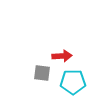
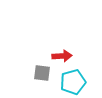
cyan pentagon: rotated 15 degrees counterclockwise
